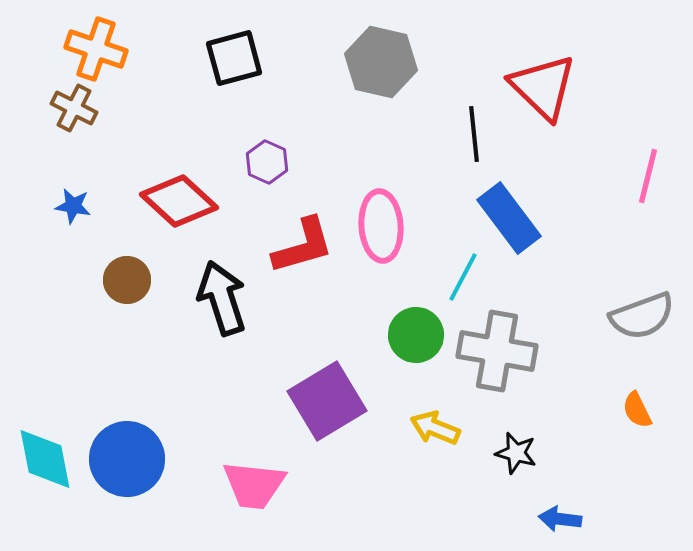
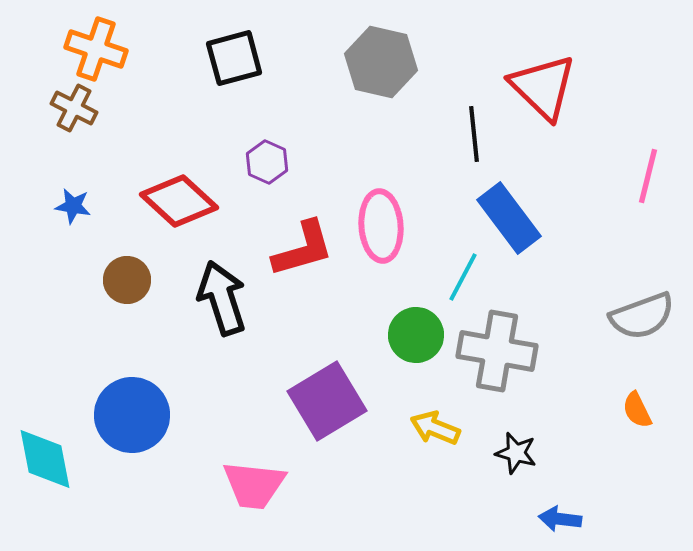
red L-shape: moved 3 px down
blue circle: moved 5 px right, 44 px up
